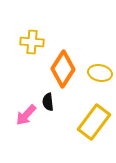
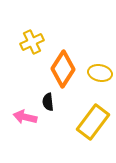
yellow cross: rotated 30 degrees counterclockwise
pink arrow: moved 1 px left, 2 px down; rotated 60 degrees clockwise
yellow rectangle: moved 1 px left
